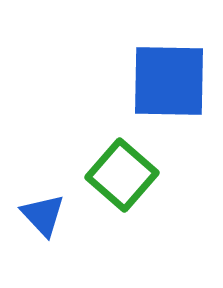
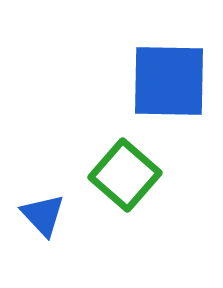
green square: moved 3 px right
